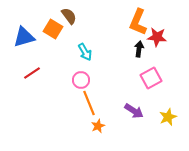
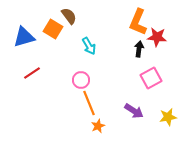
cyan arrow: moved 4 px right, 6 px up
yellow star: rotated 12 degrees clockwise
